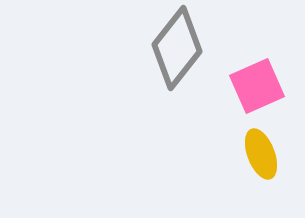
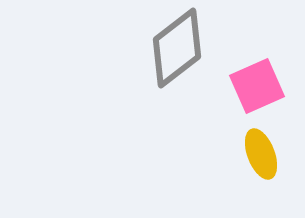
gray diamond: rotated 14 degrees clockwise
